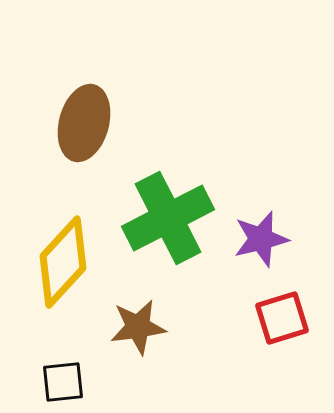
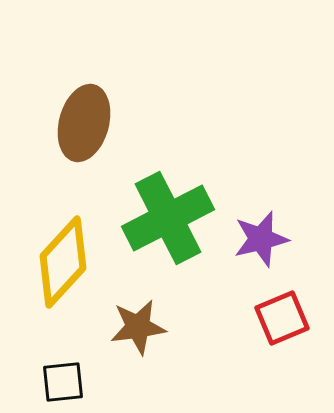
red square: rotated 6 degrees counterclockwise
